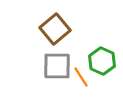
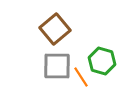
green hexagon: rotated 8 degrees counterclockwise
